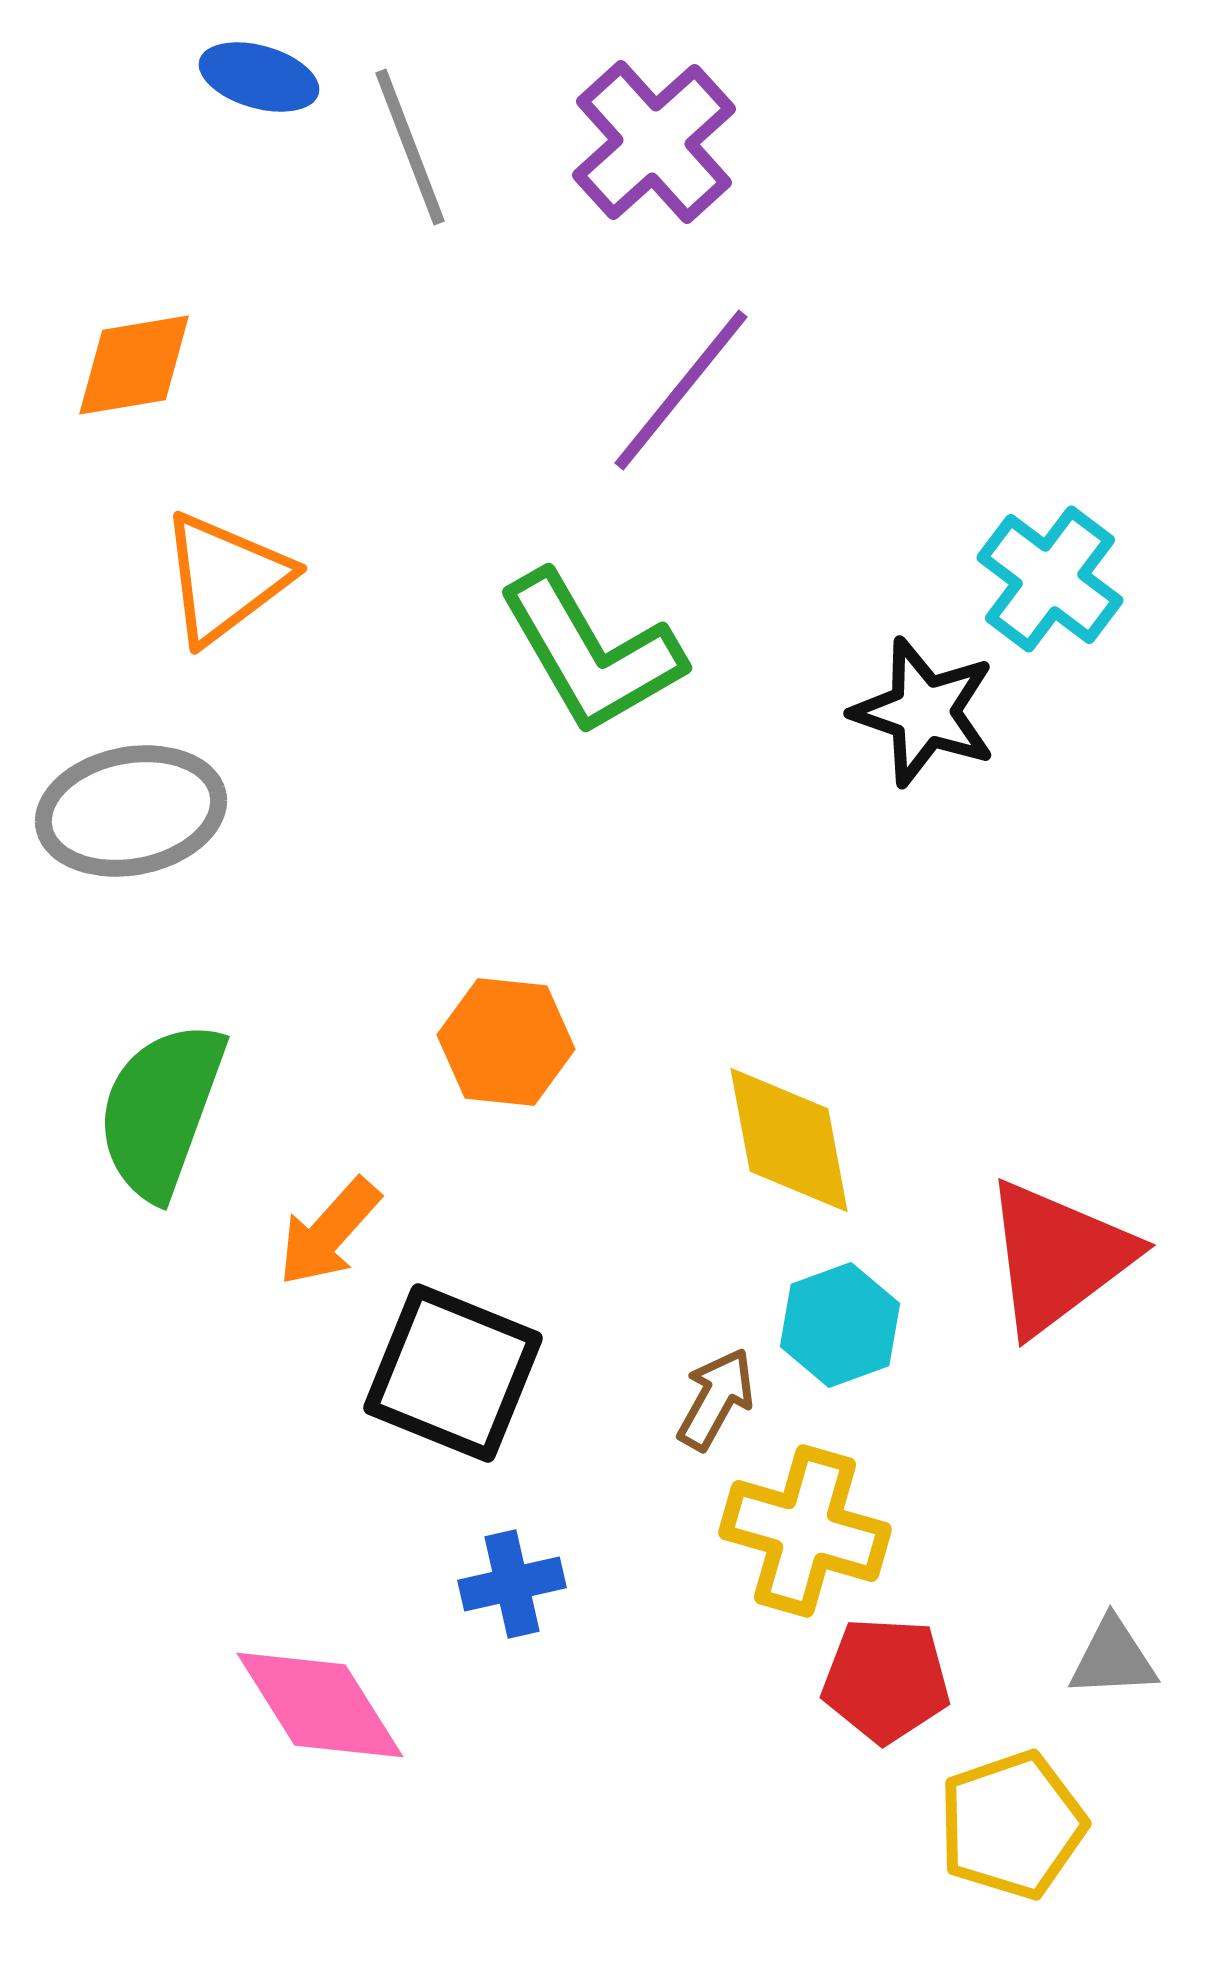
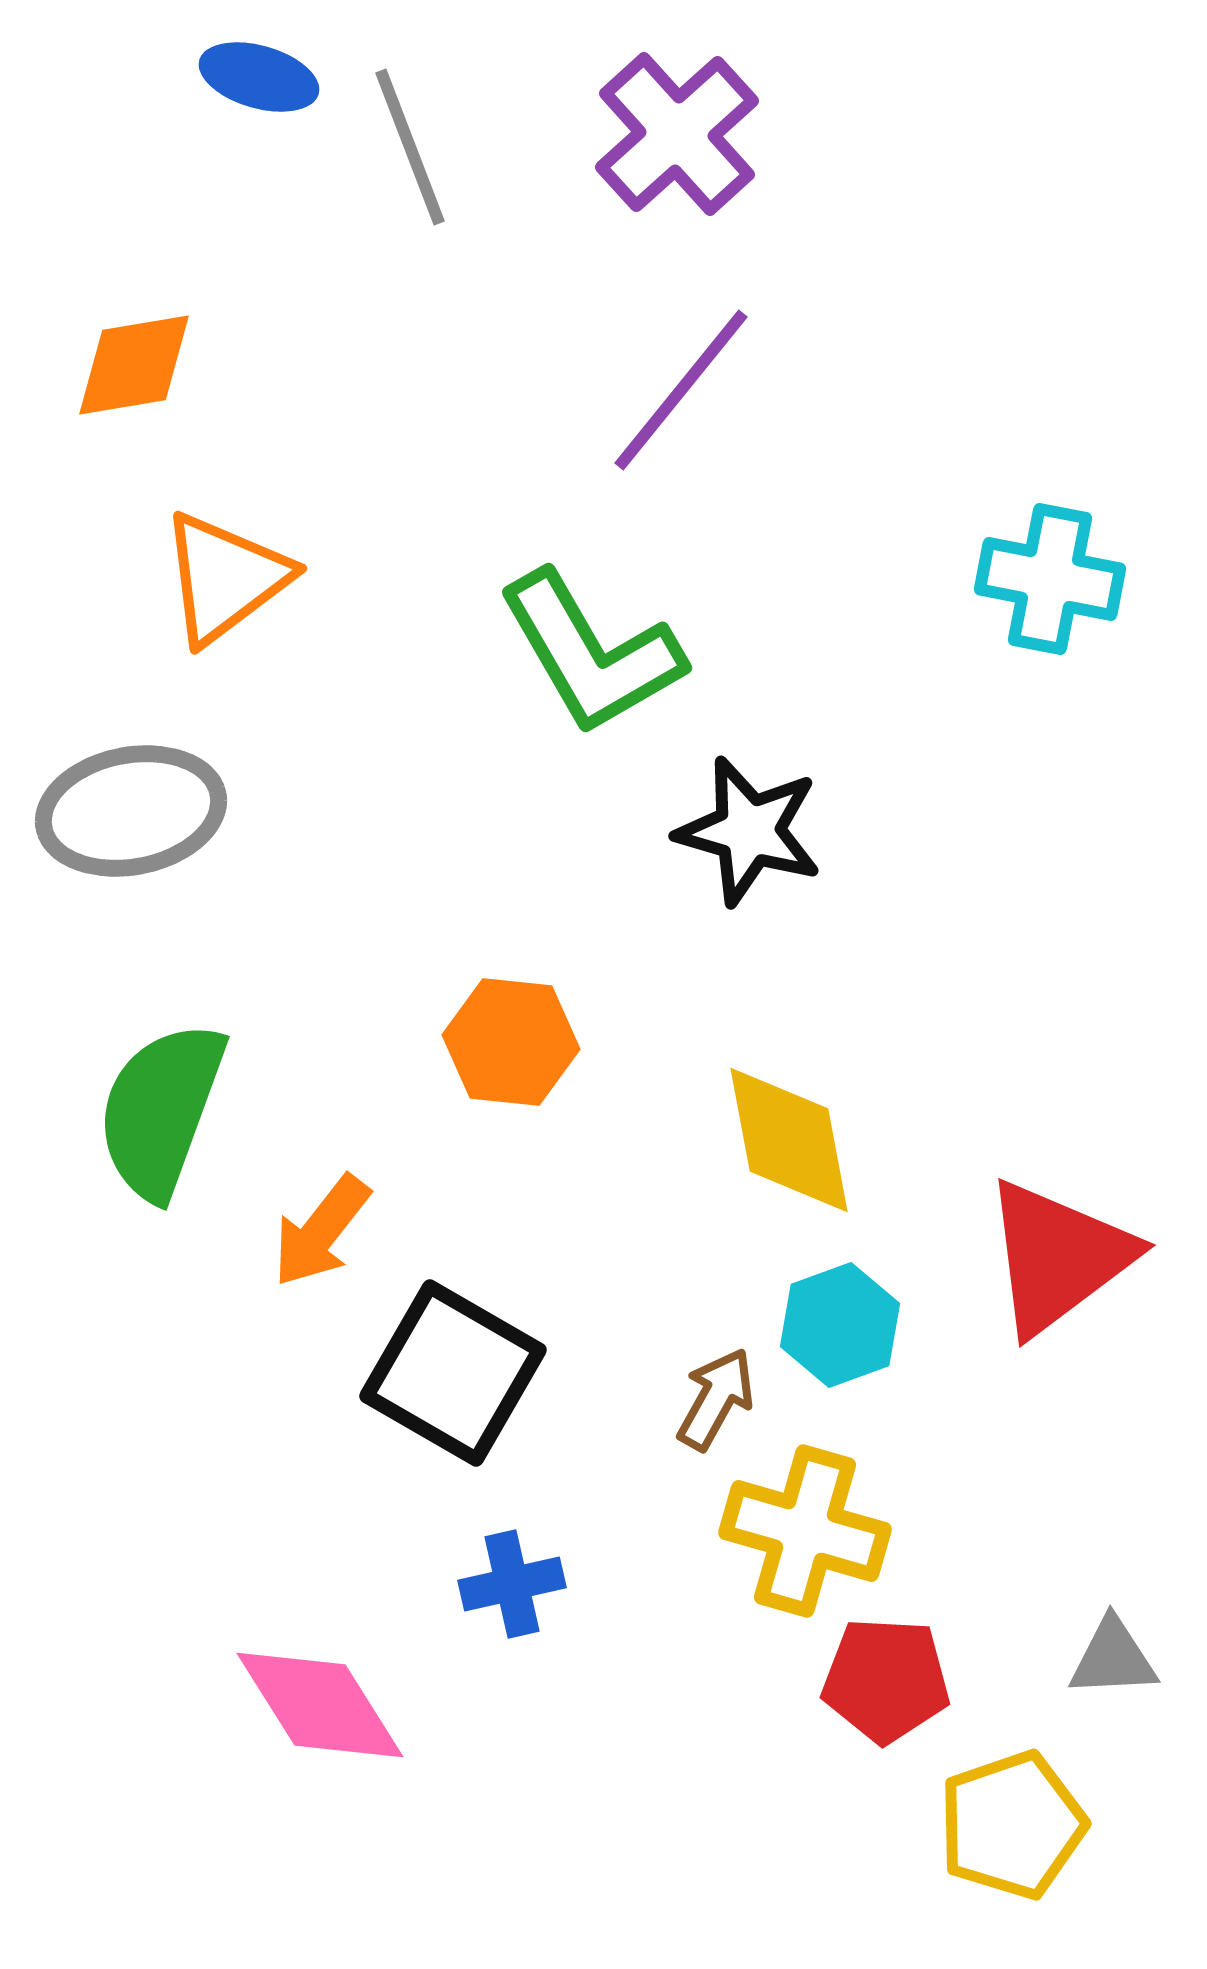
purple cross: moved 23 px right, 8 px up
cyan cross: rotated 26 degrees counterclockwise
black star: moved 175 px left, 119 px down; rotated 3 degrees counterclockwise
orange hexagon: moved 5 px right
orange arrow: moved 8 px left, 1 px up; rotated 4 degrees counterclockwise
black square: rotated 8 degrees clockwise
